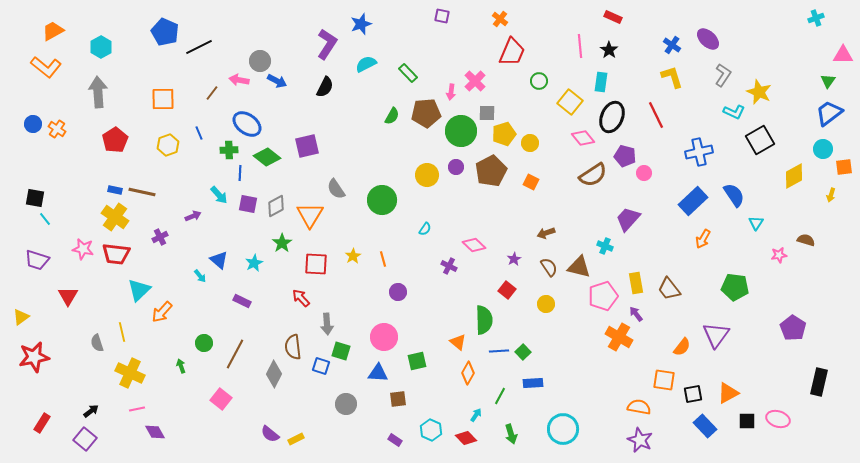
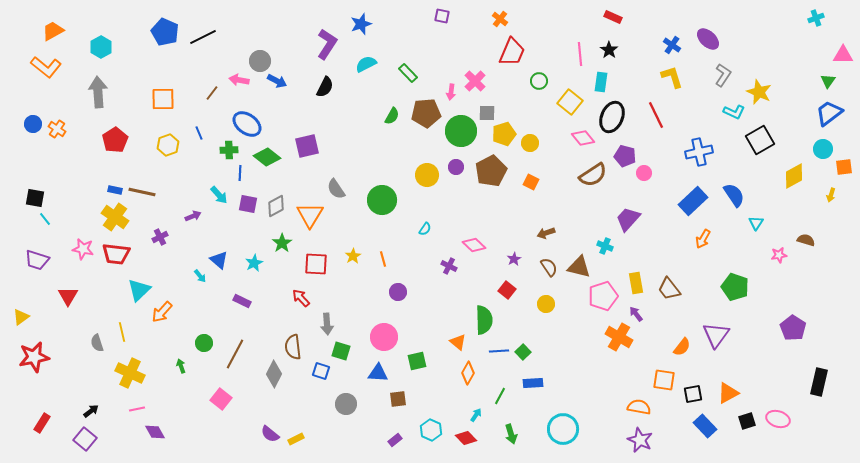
pink line at (580, 46): moved 8 px down
black line at (199, 47): moved 4 px right, 10 px up
green pentagon at (735, 287): rotated 12 degrees clockwise
blue square at (321, 366): moved 5 px down
black square at (747, 421): rotated 18 degrees counterclockwise
purple rectangle at (395, 440): rotated 72 degrees counterclockwise
